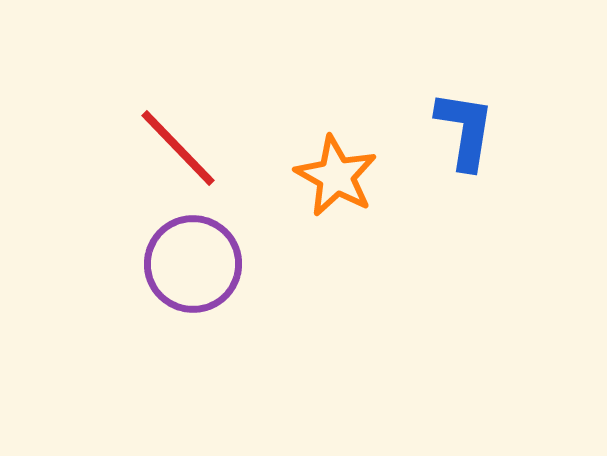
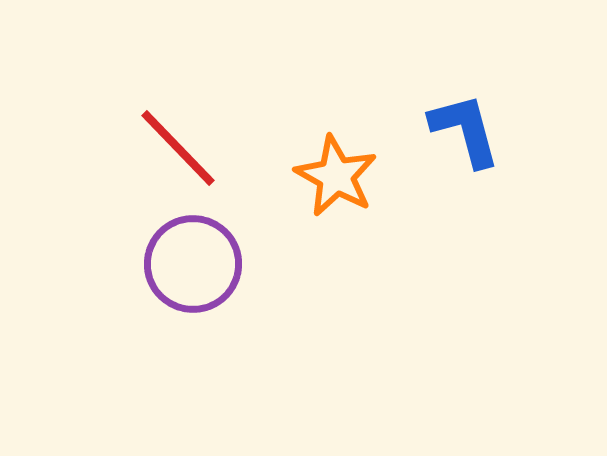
blue L-shape: rotated 24 degrees counterclockwise
